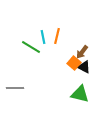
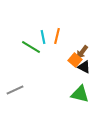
orange square: moved 1 px right, 3 px up
gray line: moved 2 px down; rotated 24 degrees counterclockwise
